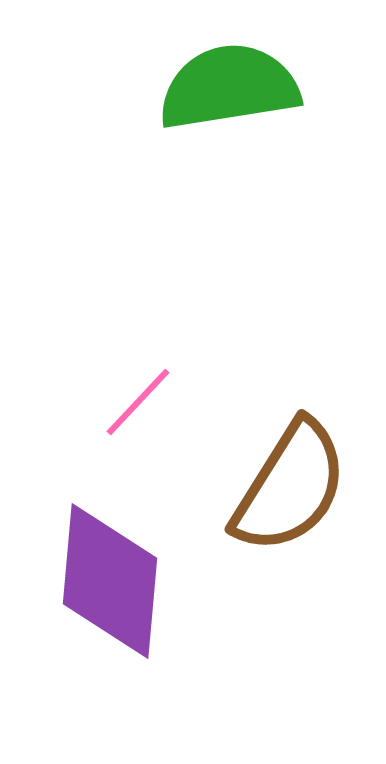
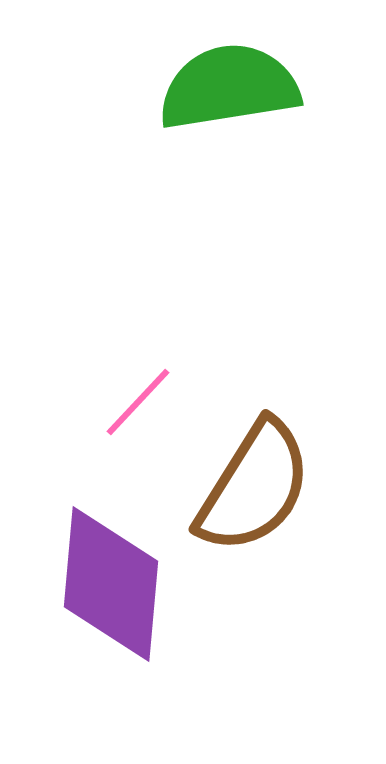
brown semicircle: moved 36 px left
purple diamond: moved 1 px right, 3 px down
